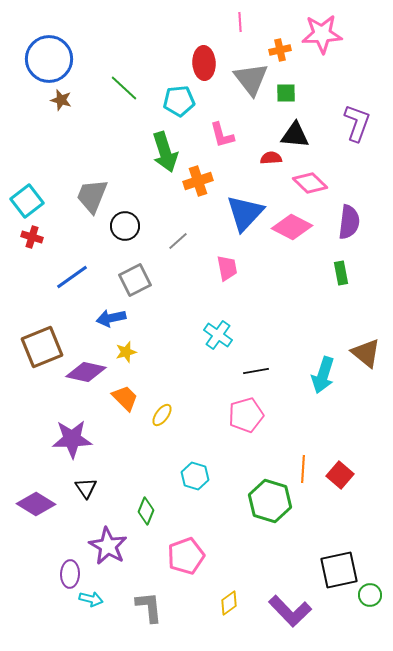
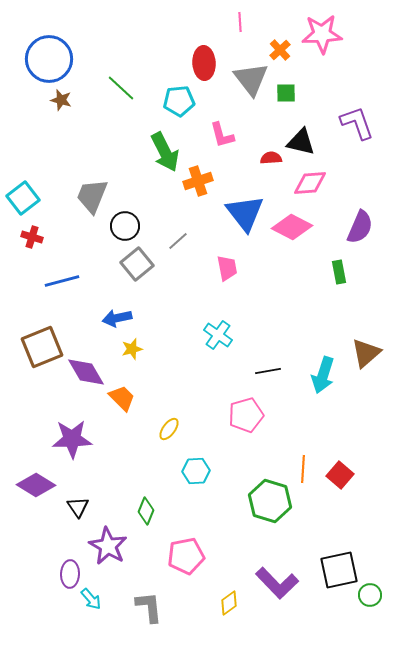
orange cross at (280, 50): rotated 30 degrees counterclockwise
green line at (124, 88): moved 3 px left
purple L-shape at (357, 123): rotated 39 degrees counterclockwise
black triangle at (295, 135): moved 6 px right, 7 px down; rotated 8 degrees clockwise
green arrow at (165, 152): rotated 9 degrees counterclockwise
pink diamond at (310, 183): rotated 48 degrees counterclockwise
cyan square at (27, 201): moved 4 px left, 3 px up
blue triangle at (245, 213): rotated 21 degrees counterclockwise
purple semicircle at (349, 222): moved 11 px right, 5 px down; rotated 16 degrees clockwise
green rectangle at (341, 273): moved 2 px left, 1 px up
blue line at (72, 277): moved 10 px left, 4 px down; rotated 20 degrees clockwise
gray square at (135, 280): moved 2 px right, 16 px up; rotated 12 degrees counterclockwise
blue arrow at (111, 318): moved 6 px right
yellow star at (126, 352): moved 6 px right, 3 px up
brown triangle at (366, 353): rotated 40 degrees clockwise
black line at (256, 371): moved 12 px right
purple diamond at (86, 372): rotated 48 degrees clockwise
orange trapezoid at (125, 398): moved 3 px left
yellow ellipse at (162, 415): moved 7 px right, 14 px down
cyan hexagon at (195, 476): moved 1 px right, 5 px up; rotated 20 degrees counterclockwise
black triangle at (86, 488): moved 8 px left, 19 px down
purple diamond at (36, 504): moved 19 px up
pink pentagon at (186, 556): rotated 9 degrees clockwise
cyan arrow at (91, 599): rotated 35 degrees clockwise
purple L-shape at (290, 611): moved 13 px left, 28 px up
